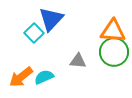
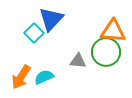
green circle: moved 8 px left
orange arrow: rotated 20 degrees counterclockwise
